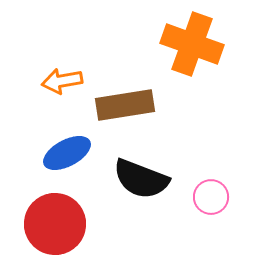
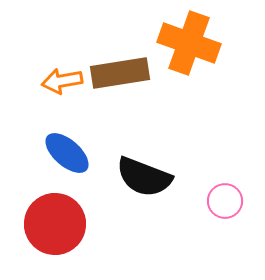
orange cross: moved 3 px left, 1 px up
brown rectangle: moved 5 px left, 32 px up
blue ellipse: rotated 69 degrees clockwise
black semicircle: moved 3 px right, 2 px up
pink circle: moved 14 px right, 4 px down
